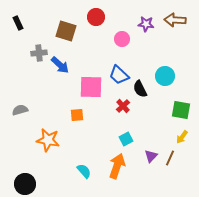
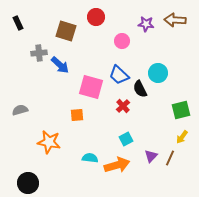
pink circle: moved 2 px down
cyan circle: moved 7 px left, 3 px up
pink square: rotated 15 degrees clockwise
green square: rotated 24 degrees counterclockwise
orange star: moved 1 px right, 2 px down
orange arrow: moved 1 px up; rotated 55 degrees clockwise
cyan semicircle: moved 6 px right, 13 px up; rotated 42 degrees counterclockwise
black circle: moved 3 px right, 1 px up
